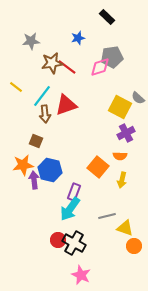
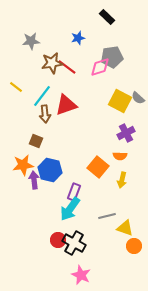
yellow square: moved 6 px up
